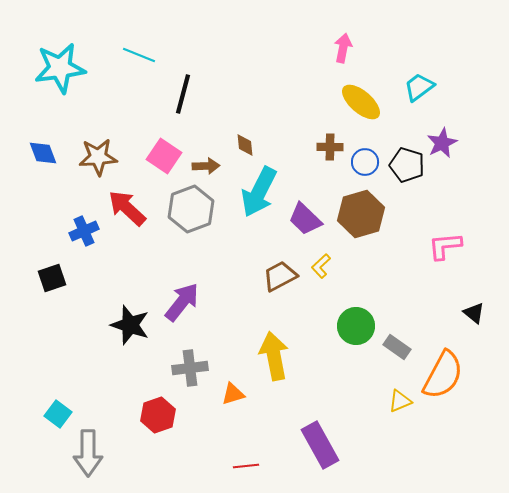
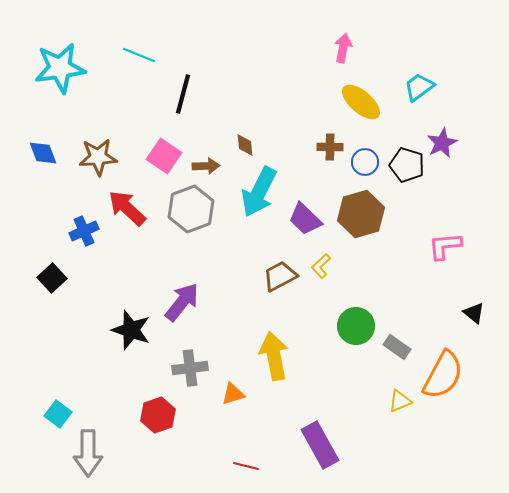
black square: rotated 24 degrees counterclockwise
black star: moved 1 px right, 5 px down
red line: rotated 20 degrees clockwise
